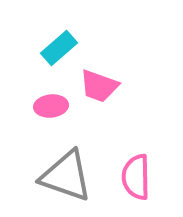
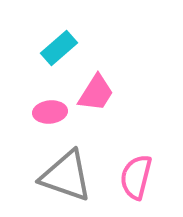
pink trapezoid: moved 3 px left, 7 px down; rotated 78 degrees counterclockwise
pink ellipse: moved 1 px left, 6 px down
pink semicircle: rotated 15 degrees clockwise
